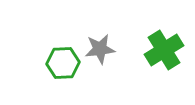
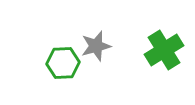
gray star: moved 4 px left, 3 px up; rotated 8 degrees counterclockwise
